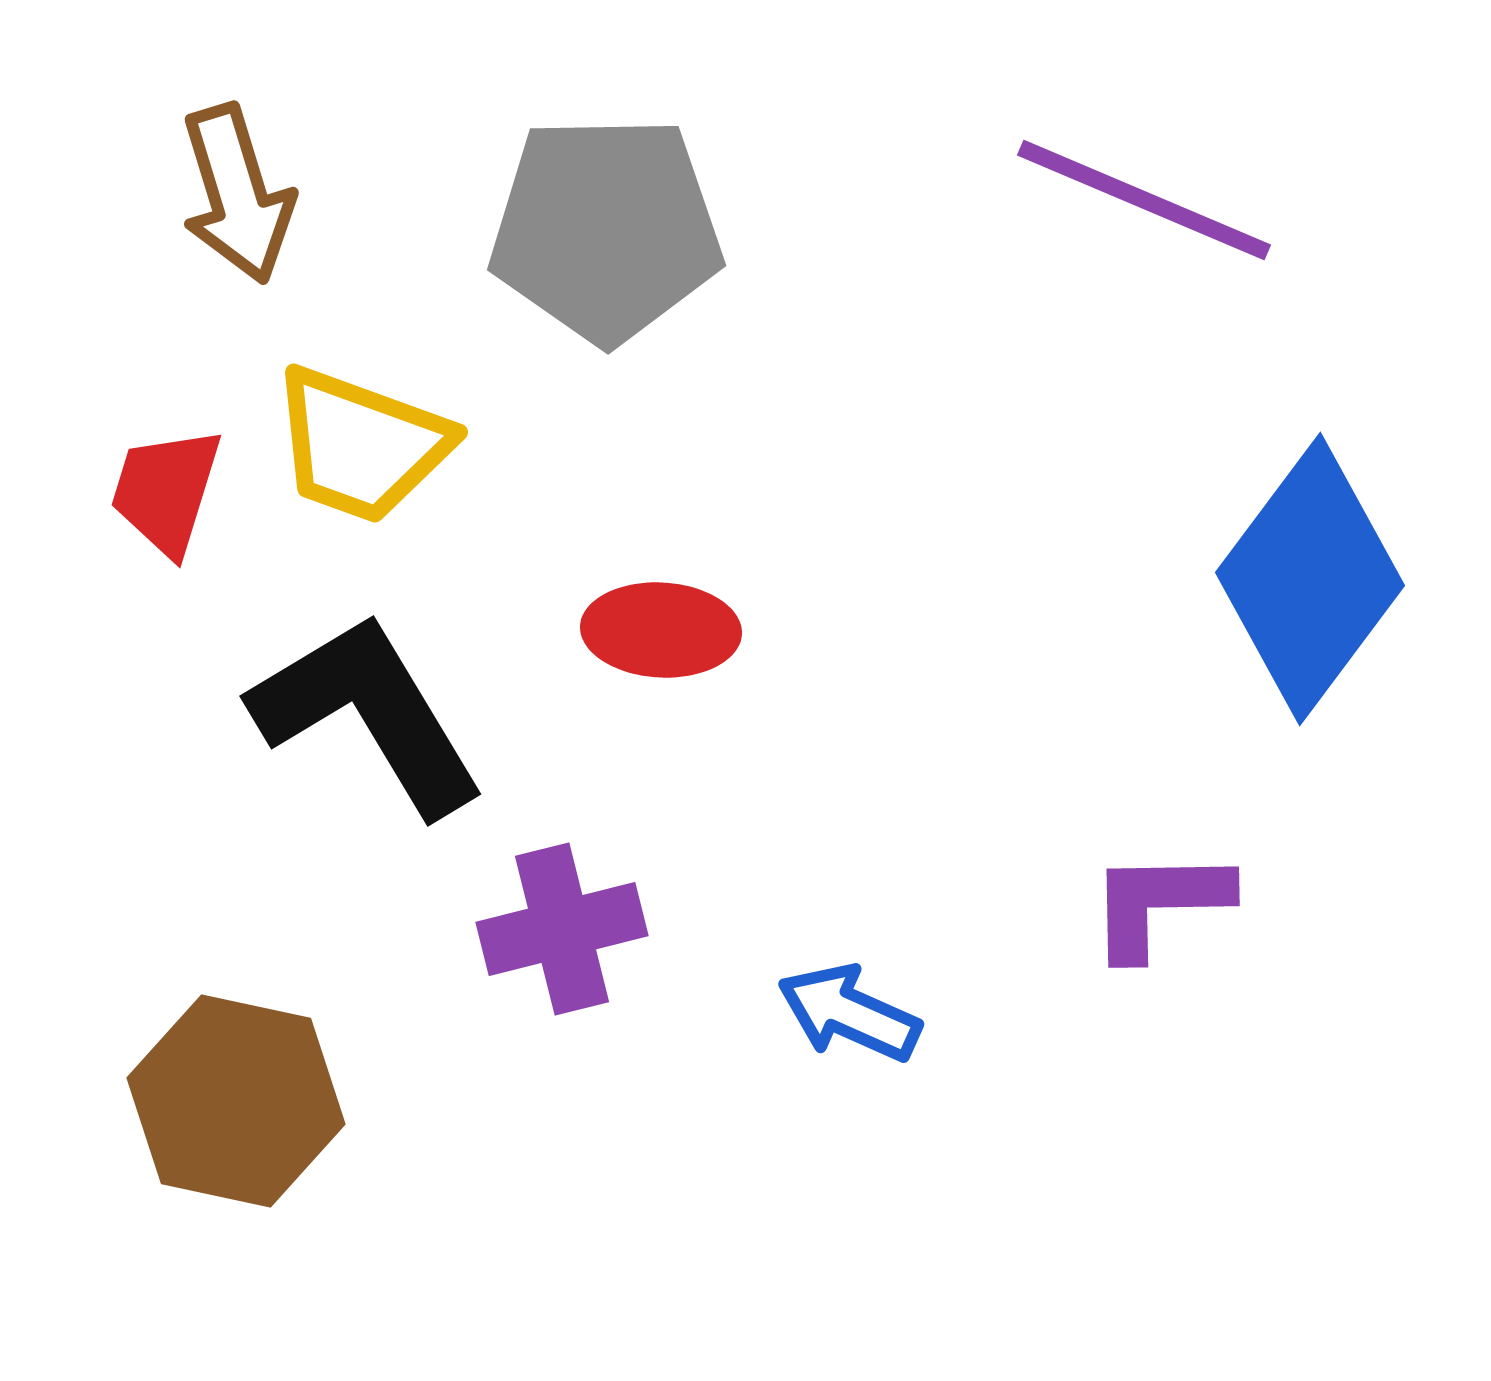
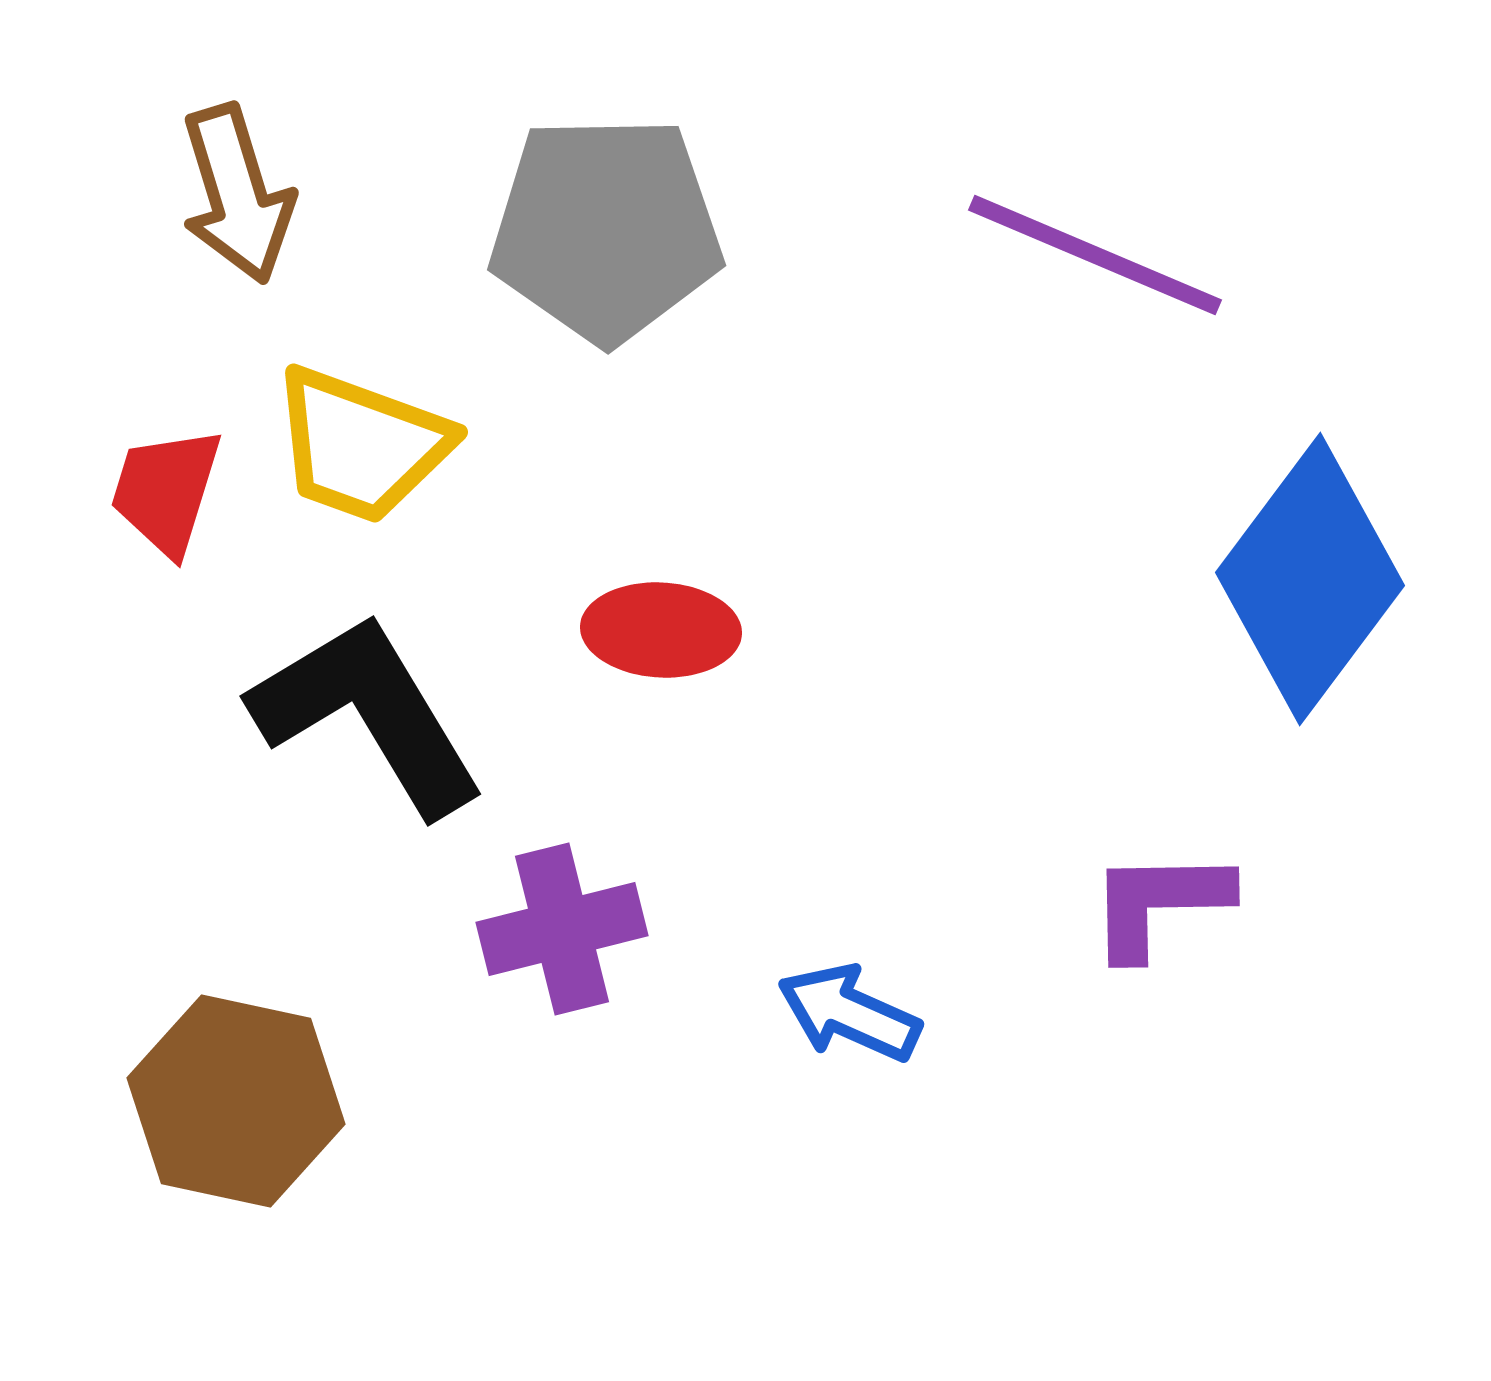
purple line: moved 49 px left, 55 px down
